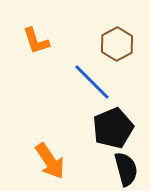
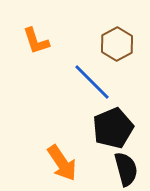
orange arrow: moved 12 px right, 2 px down
